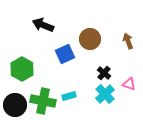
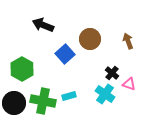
blue square: rotated 18 degrees counterclockwise
black cross: moved 8 px right
cyan cross: rotated 12 degrees counterclockwise
black circle: moved 1 px left, 2 px up
